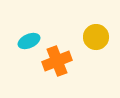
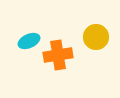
orange cross: moved 1 px right, 6 px up; rotated 12 degrees clockwise
